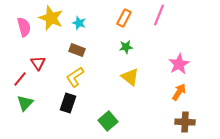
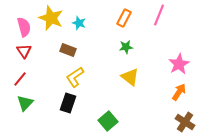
brown rectangle: moved 9 px left
red triangle: moved 14 px left, 12 px up
brown cross: rotated 30 degrees clockwise
